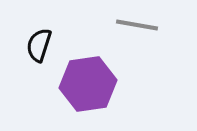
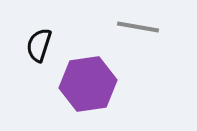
gray line: moved 1 px right, 2 px down
